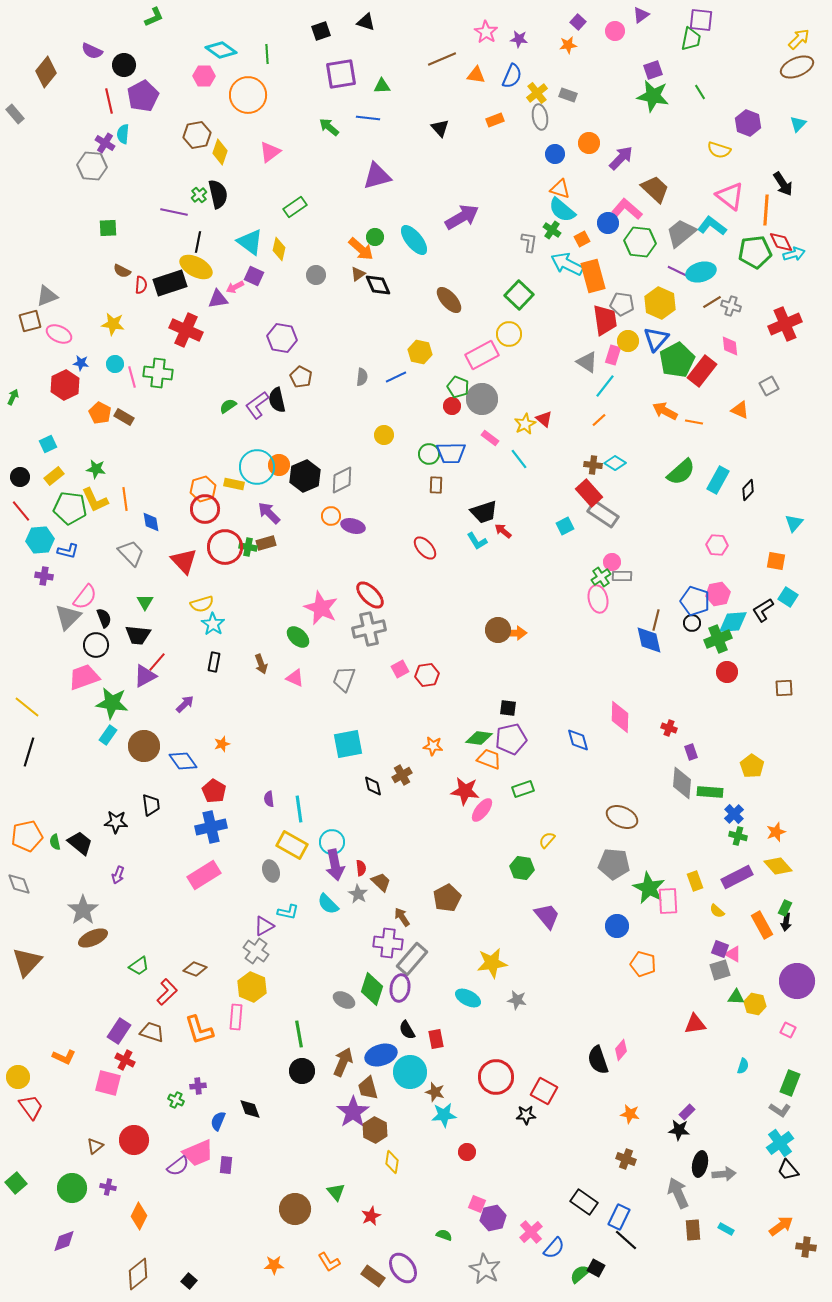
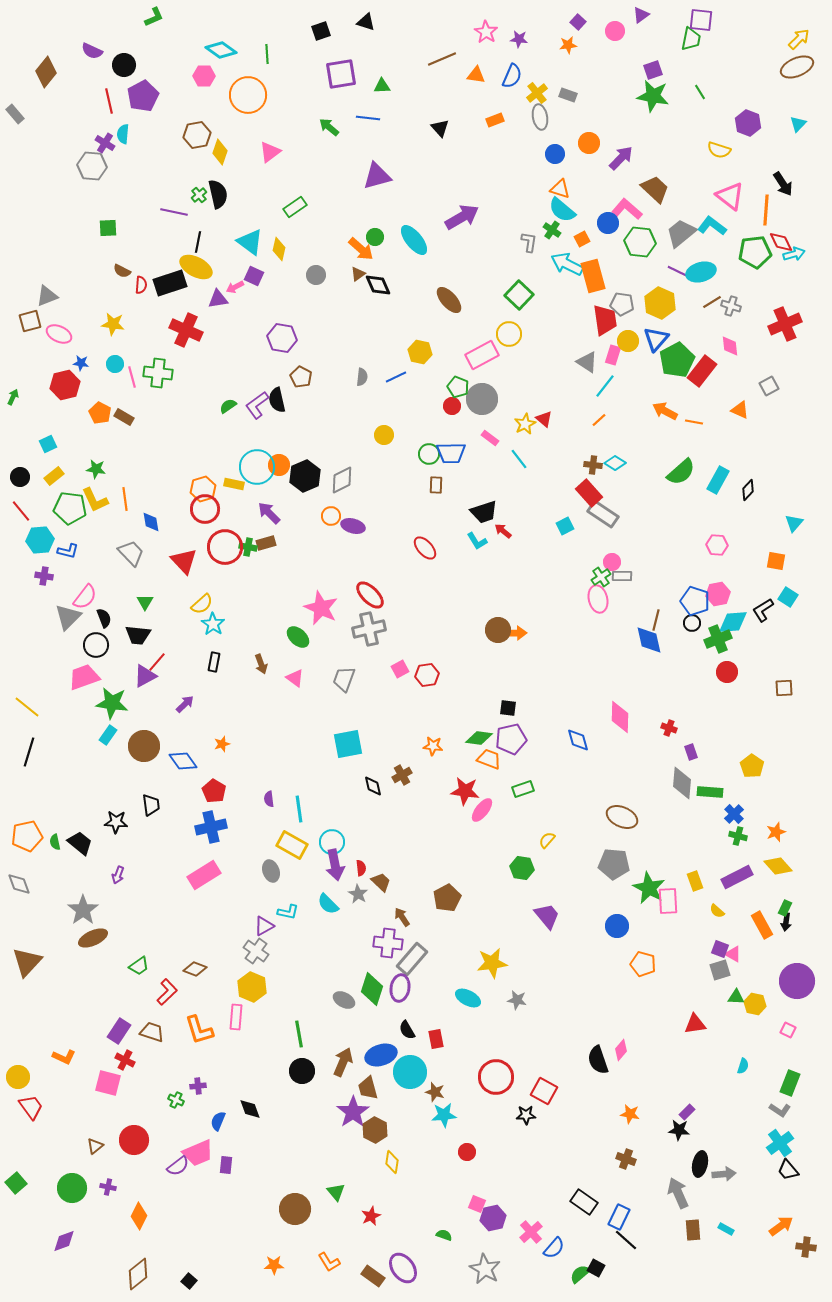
red hexagon at (65, 385): rotated 12 degrees clockwise
yellow semicircle at (202, 604): rotated 25 degrees counterclockwise
pink triangle at (295, 678): rotated 12 degrees clockwise
